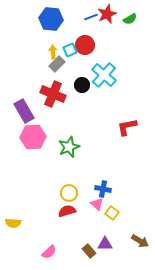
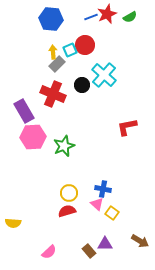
green semicircle: moved 2 px up
green star: moved 5 px left, 1 px up
